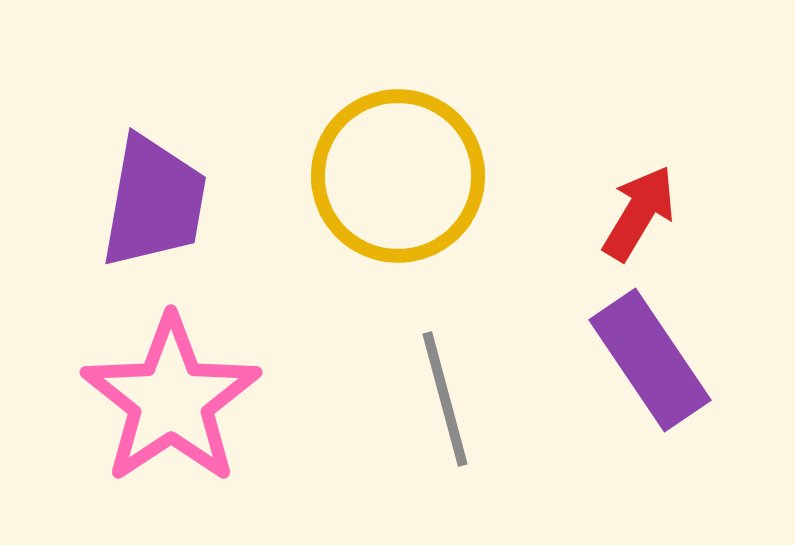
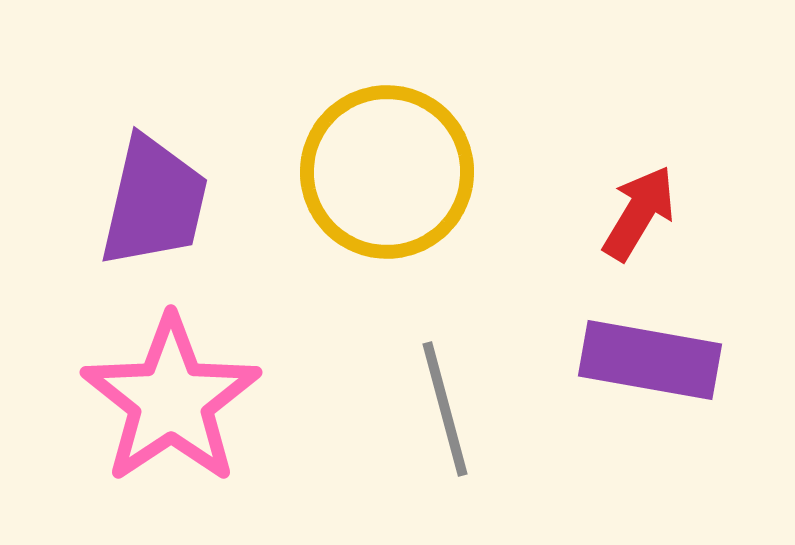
yellow circle: moved 11 px left, 4 px up
purple trapezoid: rotated 3 degrees clockwise
purple rectangle: rotated 46 degrees counterclockwise
gray line: moved 10 px down
